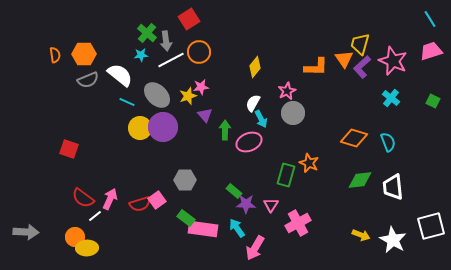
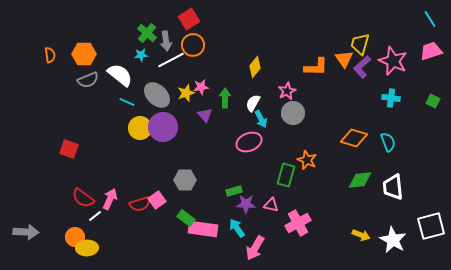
orange circle at (199, 52): moved 6 px left, 7 px up
orange semicircle at (55, 55): moved 5 px left
yellow star at (188, 96): moved 2 px left, 3 px up
cyan cross at (391, 98): rotated 30 degrees counterclockwise
green arrow at (225, 130): moved 32 px up
orange star at (309, 163): moved 2 px left, 3 px up
green rectangle at (234, 191): rotated 56 degrees counterclockwise
pink triangle at (271, 205): rotated 49 degrees counterclockwise
